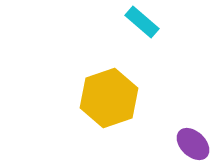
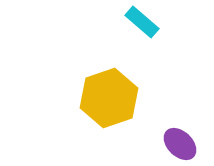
purple ellipse: moved 13 px left
